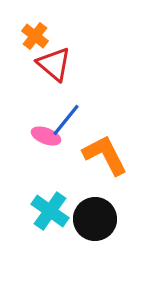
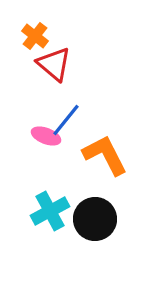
cyan cross: rotated 27 degrees clockwise
